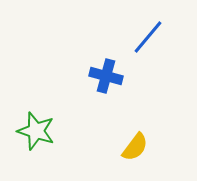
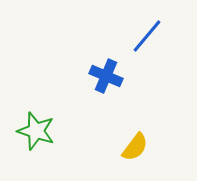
blue line: moved 1 px left, 1 px up
blue cross: rotated 8 degrees clockwise
